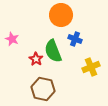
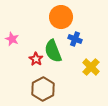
orange circle: moved 2 px down
yellow cross: rotated 24 degrees counterclockwise
brown hexagon: rotated 20 degrees clockwise
